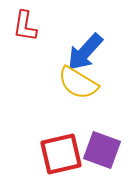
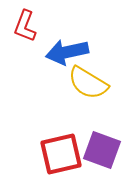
red L-shape: rotated 12 degrees clockwise
blue arrow: moved 18 px left; rotated 36 degrees clockwise
yellow semicircle: moved 10 px right
